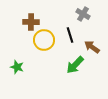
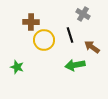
green arrow: rotated 36 degrees clockwise
